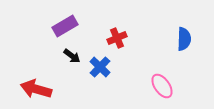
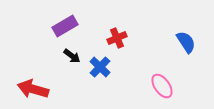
blue semicircle: moved 2 px right, 3 px down; rotated 35 degrees counterclockwise
red arrow: moved 3 px left
